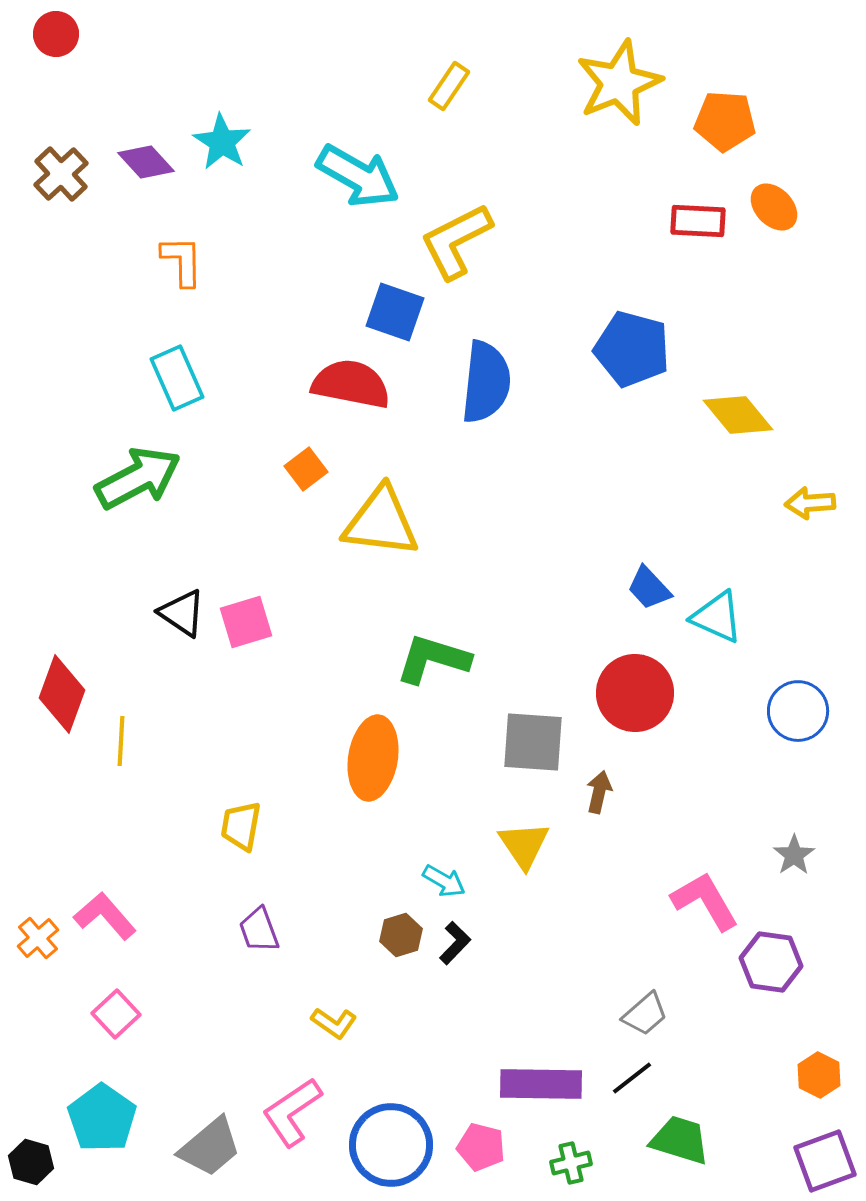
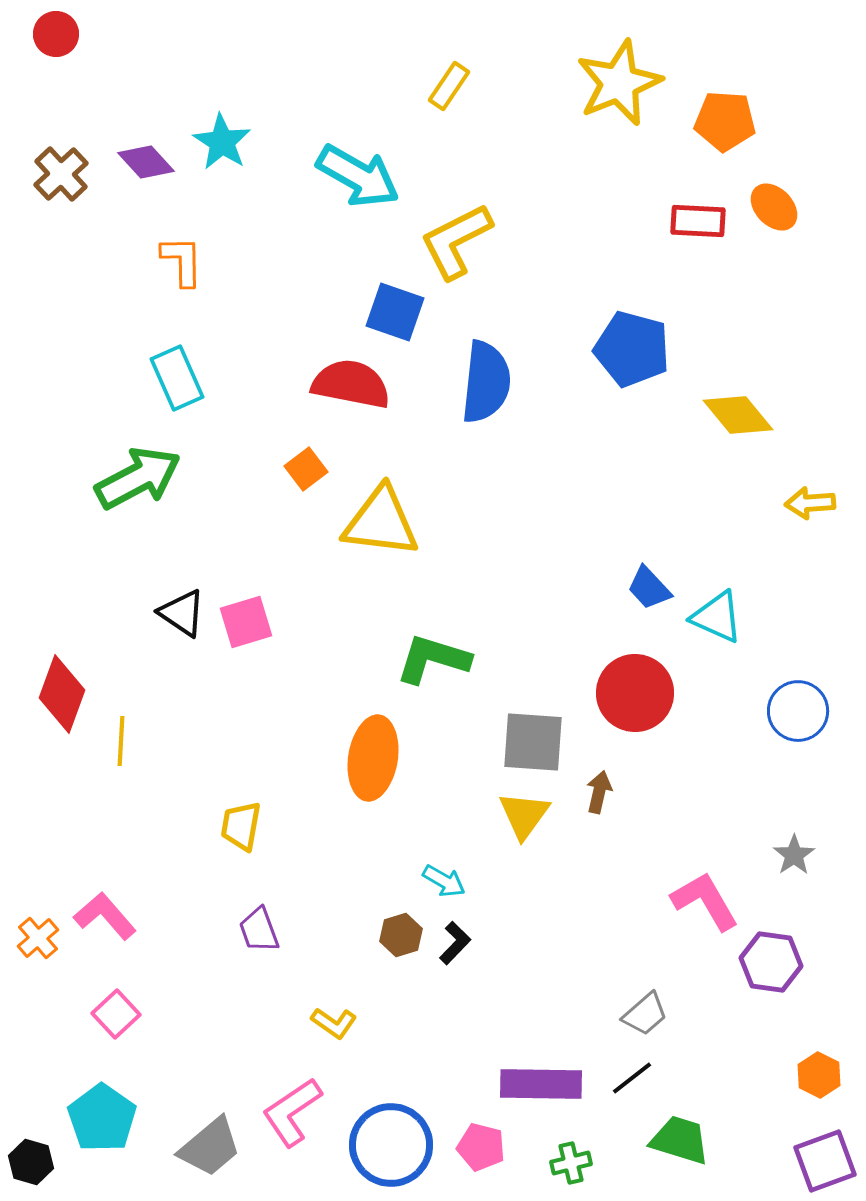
yellow triangle at (524, 845): moved 30 px up; rotated 10 degrees clockwise
